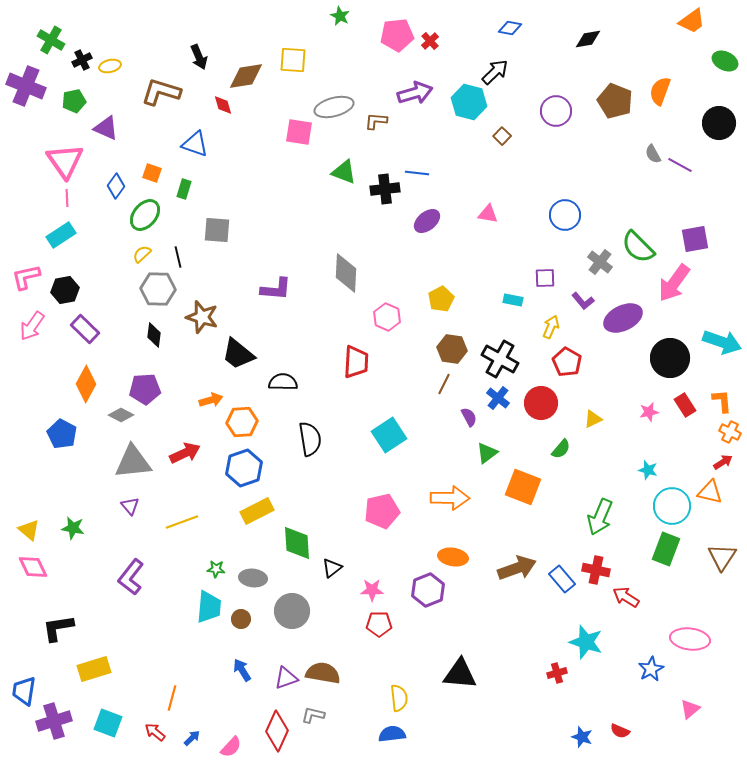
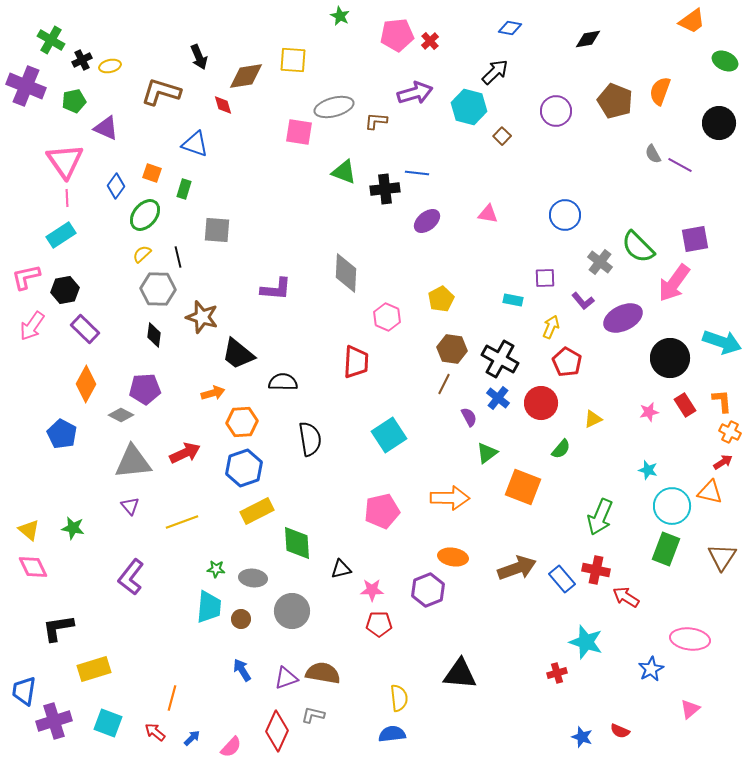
cyan hexagon at (469, 102): moved 5 px down
orange arrow at (211, 400): moved 2 px right, 7 px up
black triangle at (332, 568): moved 9 px right, 1 px down; rotated 25 degrees clockwise
